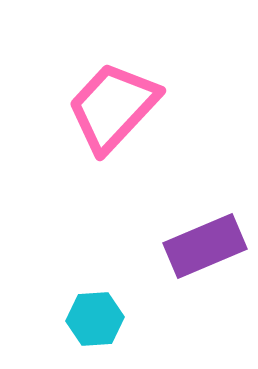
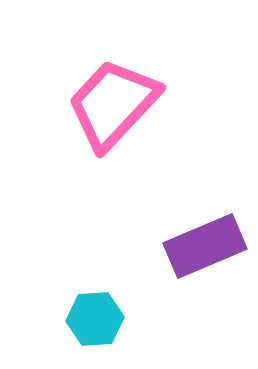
pink trapezoid: moved 3 px up
